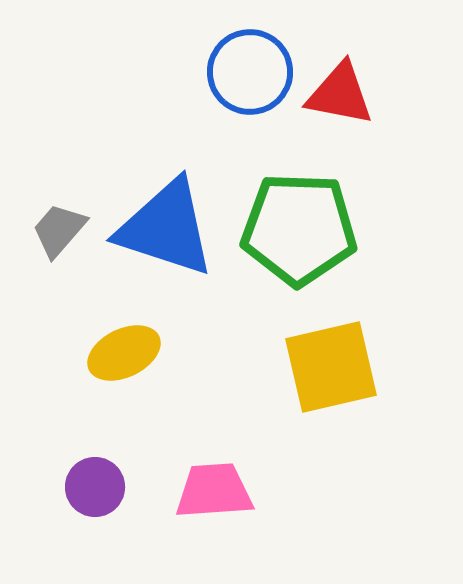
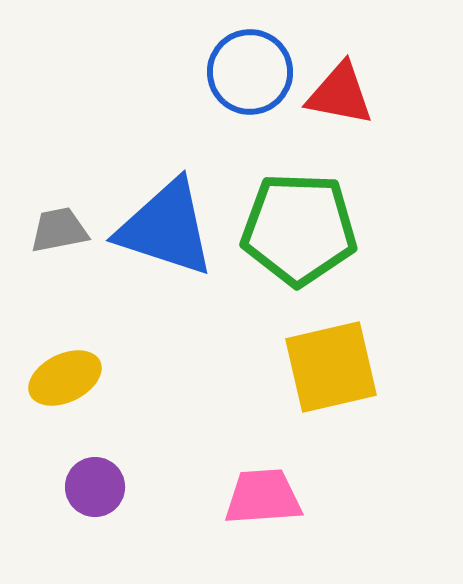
gray trapezoid: rotated 38 degrees clockwise
yellow ellipse: moved 59 px left, 25 px down
pink trapezoid: moved 49 px right, 6 px down
